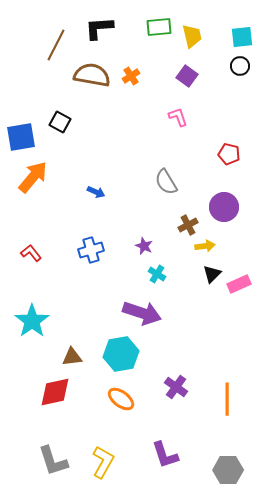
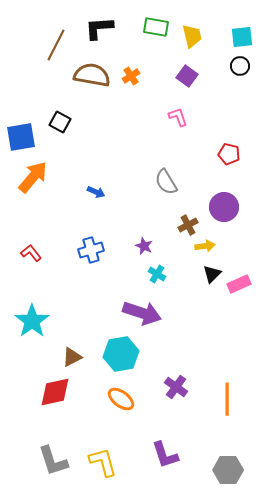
green rectangle: moved 3 px left; rotated 15 degrees clockwise
brown triangle: rotated 20 degrees counterclockwise
yellow L-shape: rotated 44 degrees counterclockwise
